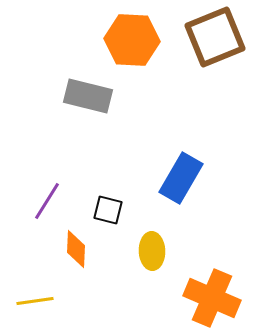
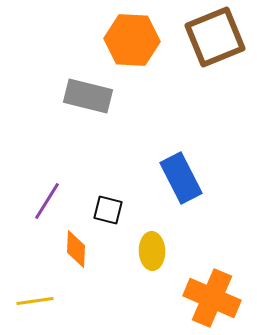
blue rectangle: rotated 57 degrees counterclockwise
